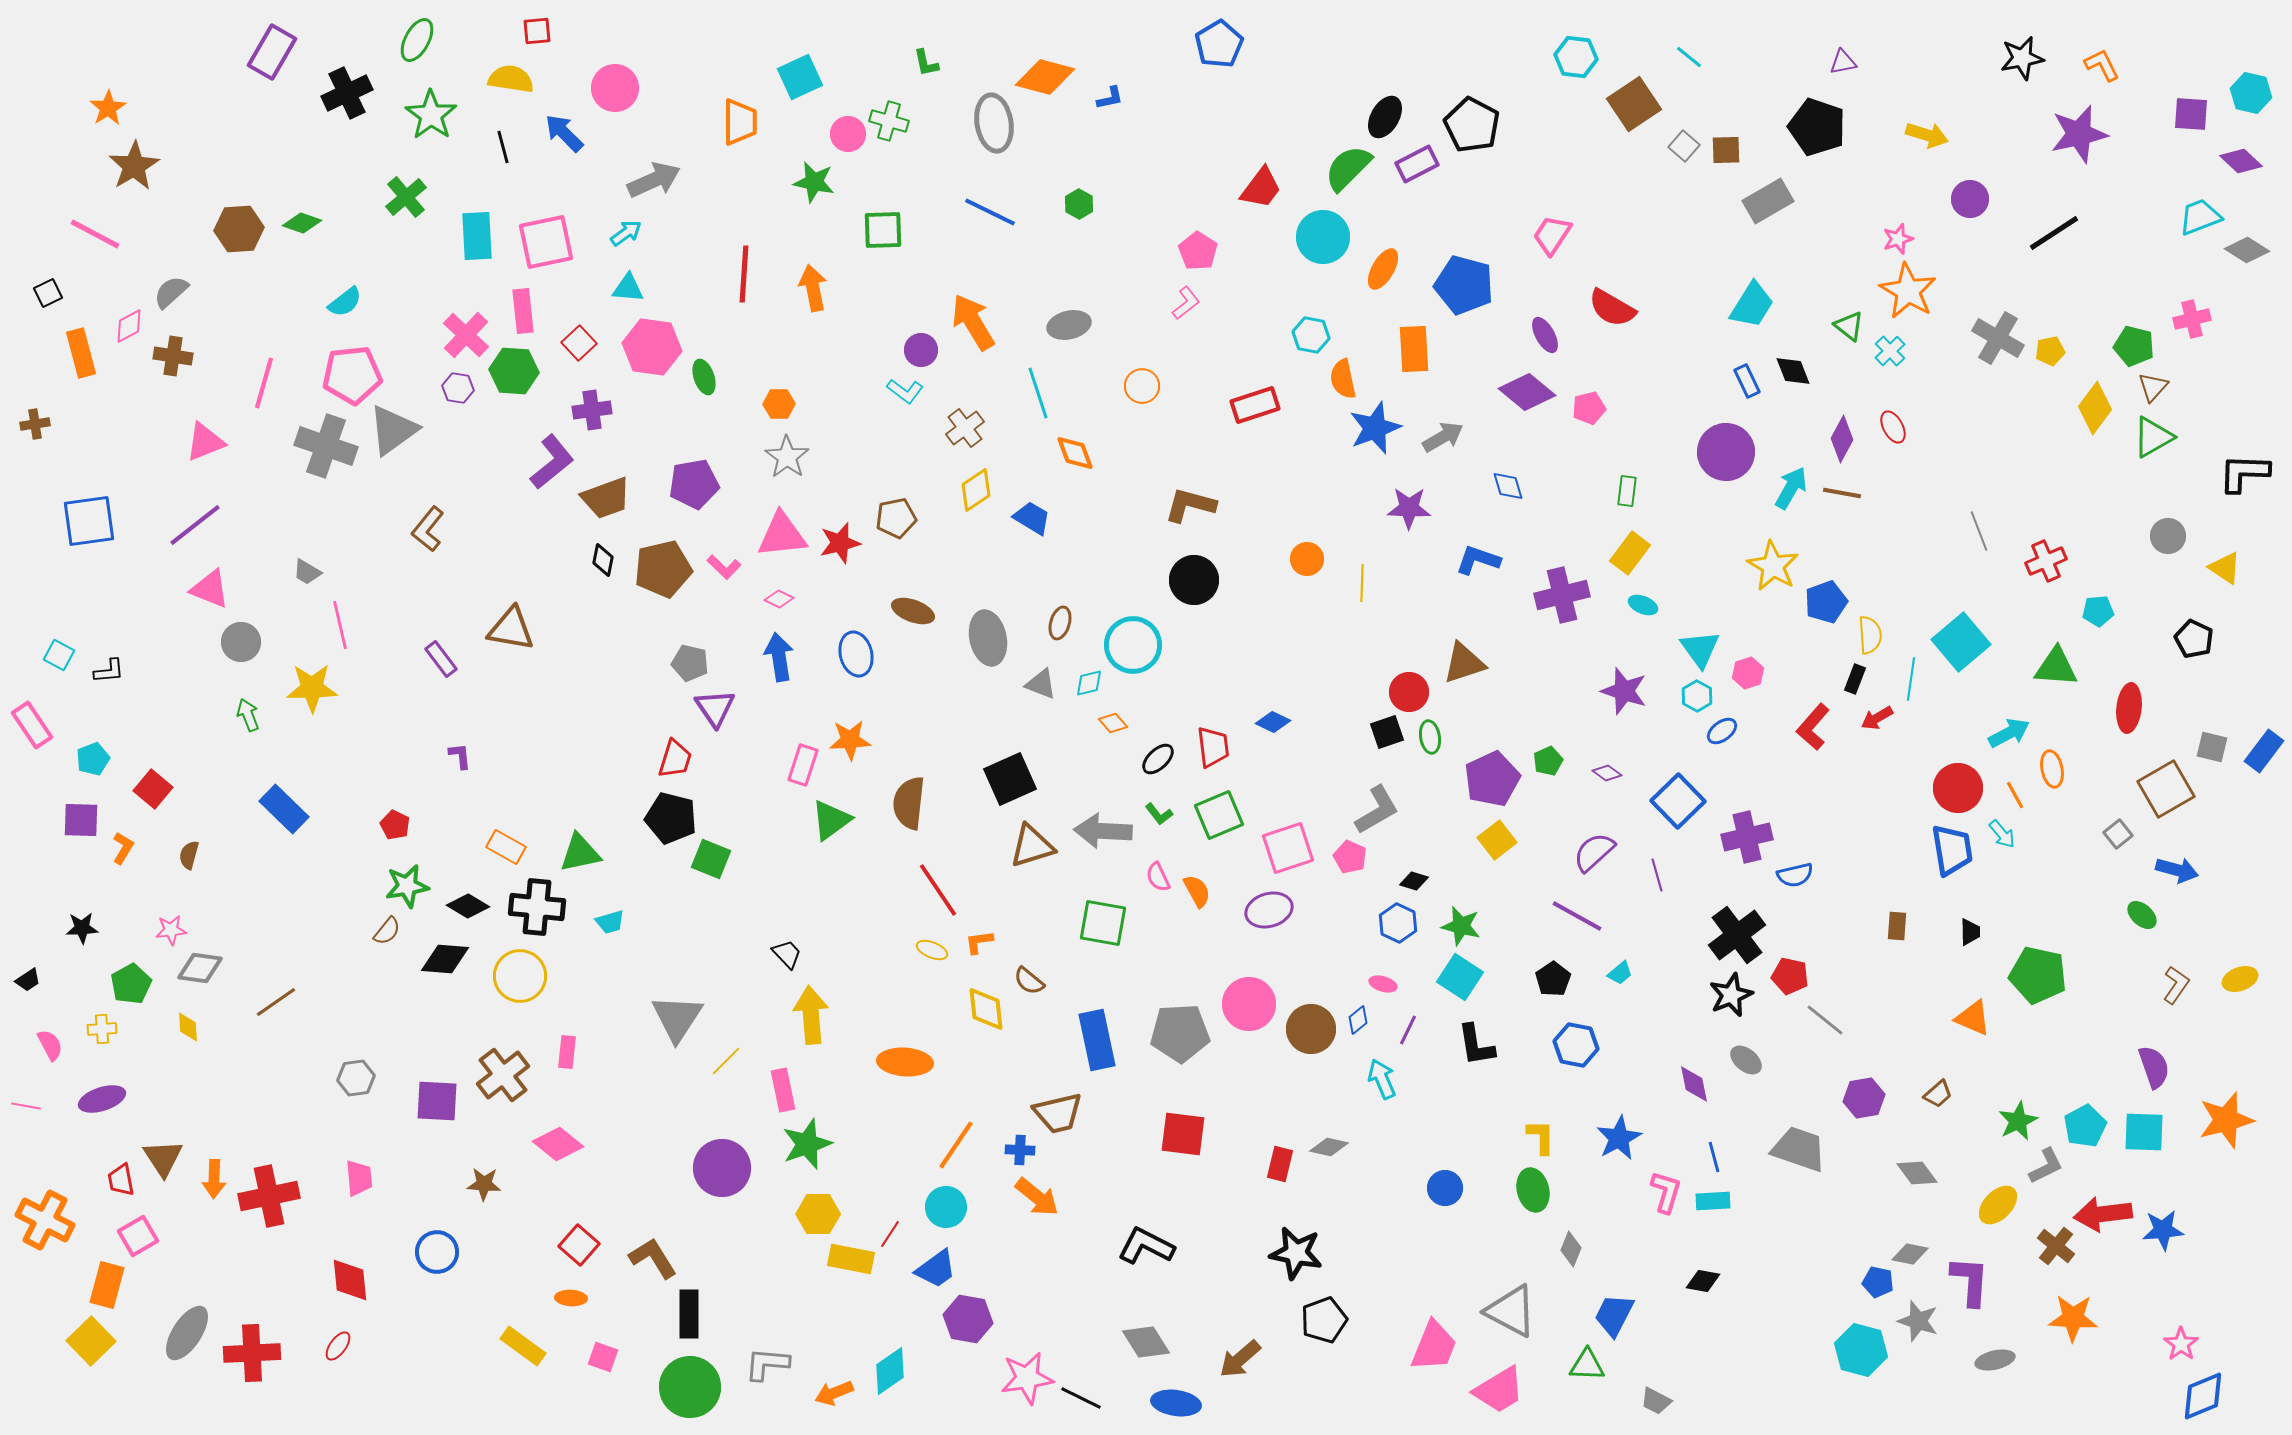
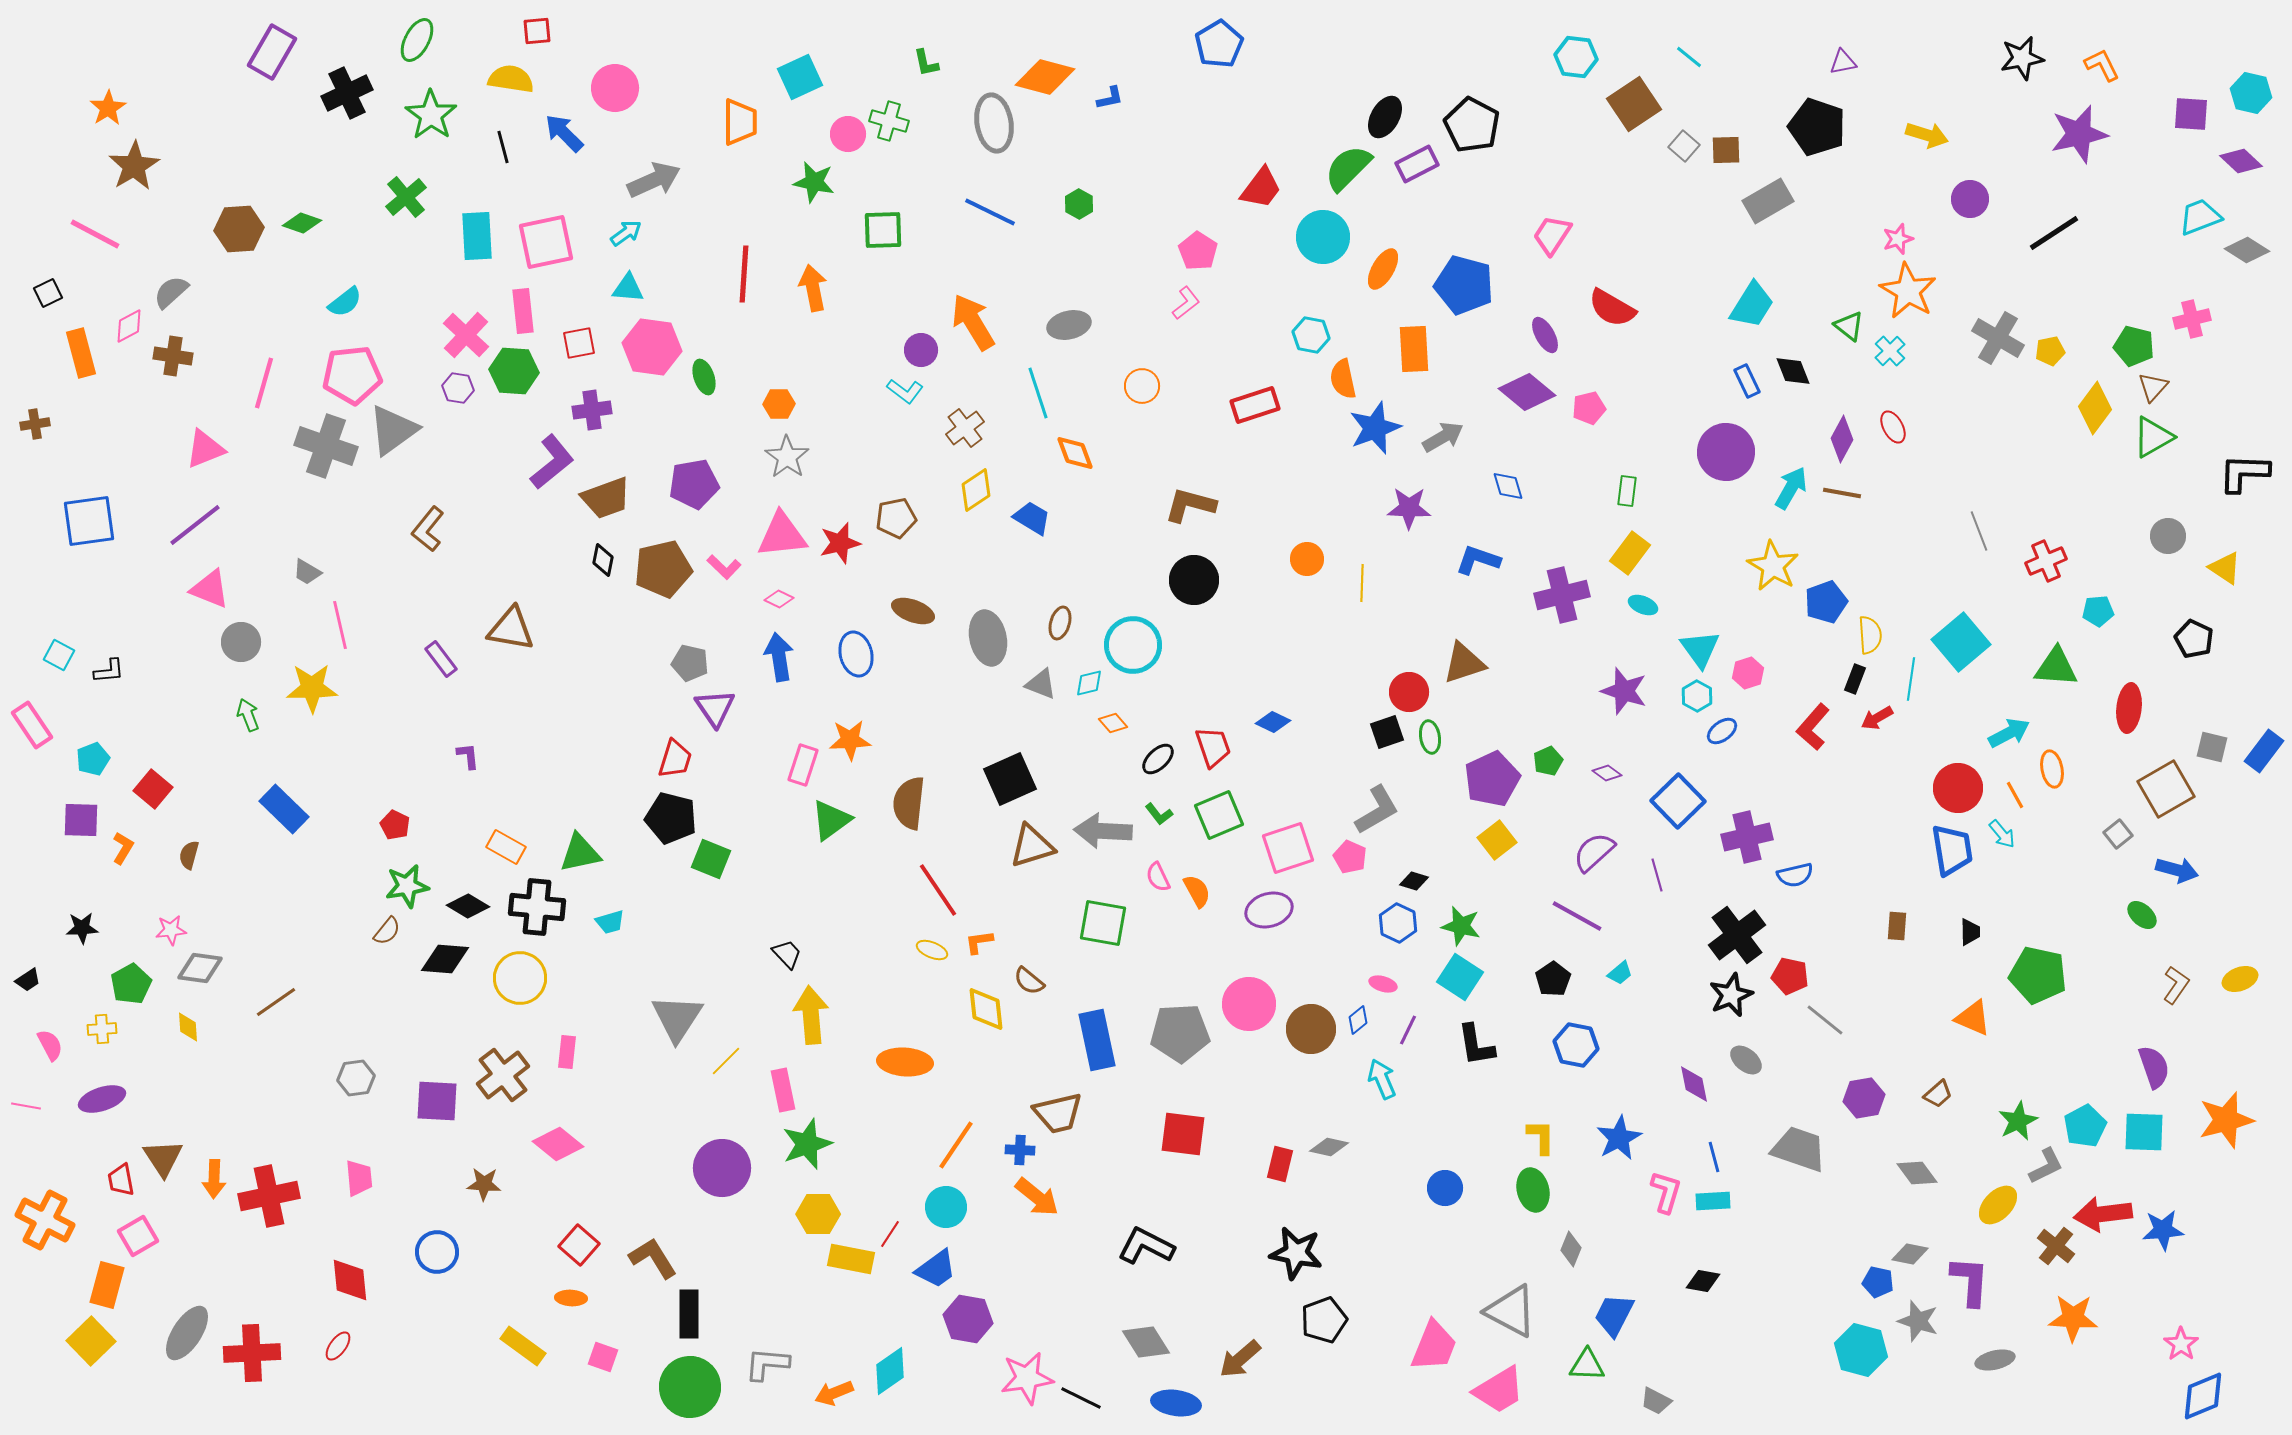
red square at (579, 343): rotated 32 degrees clockwise
pink triangle at (205, 442): moved 7 px down
red trapezoid at (1213, 747): rotated 12 degrees counterclockwise
purple L-shape at (460, 756): moved 8 px right
yellow circle at (520, 976): moved 2 px down
